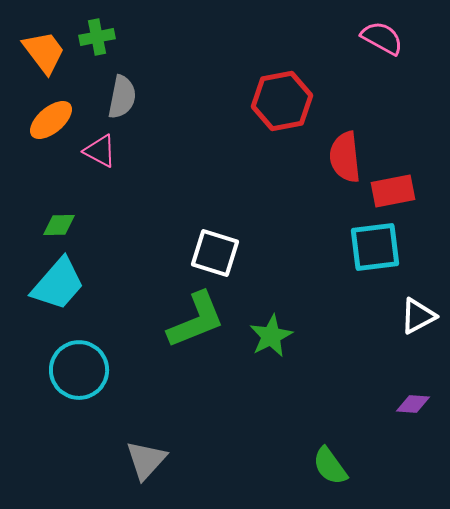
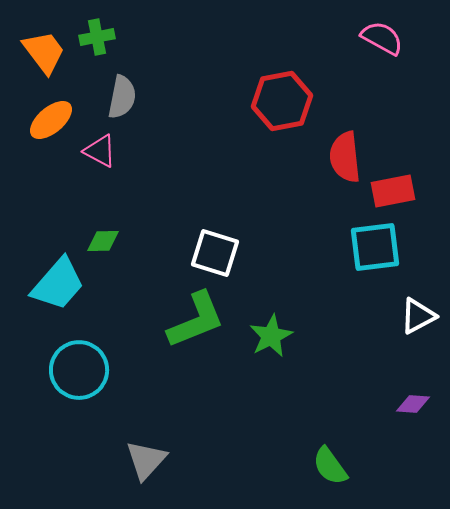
green diamond: moved 44 px right, 16 px down
